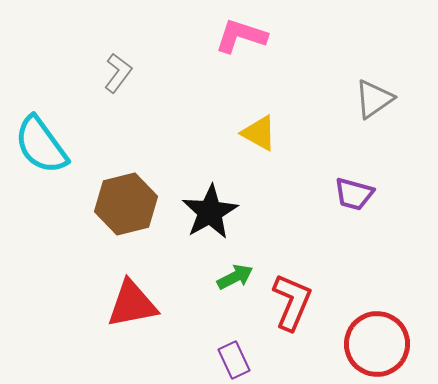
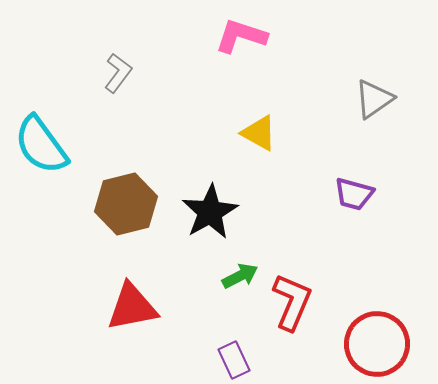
green arrow: moved 5 px right, 1 px up
red triangle: moved 3 px down
